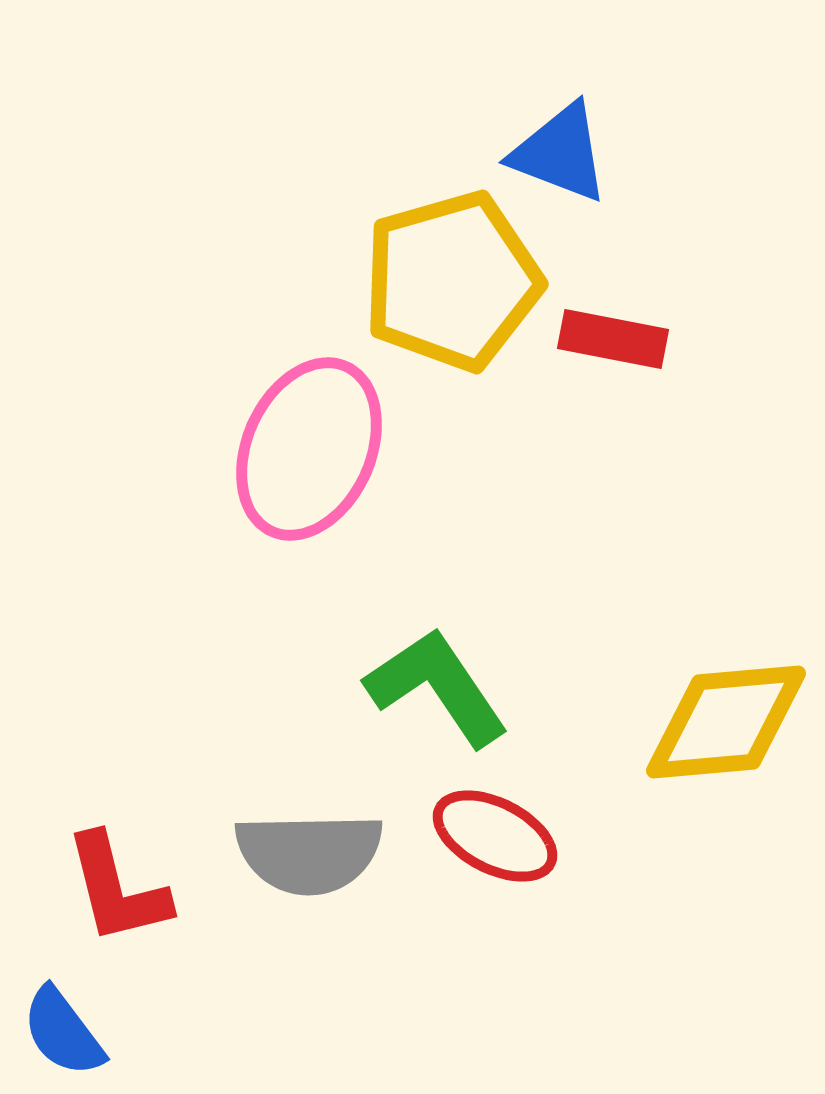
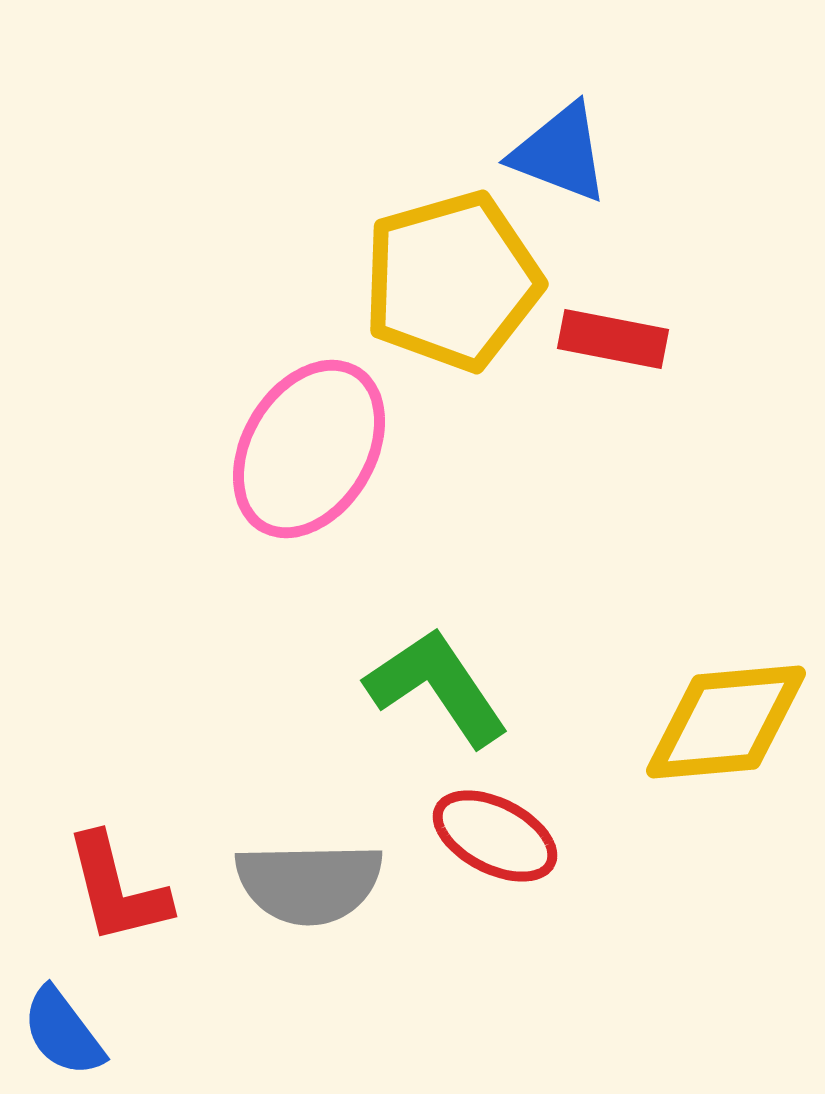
pink ellipse: rotated 7 degrees clockwise
gray semicircle: moved 30 px down
